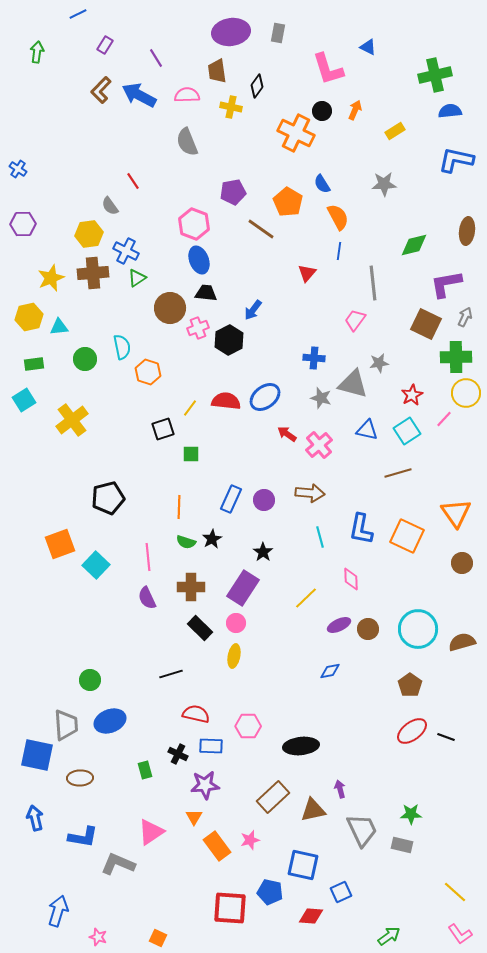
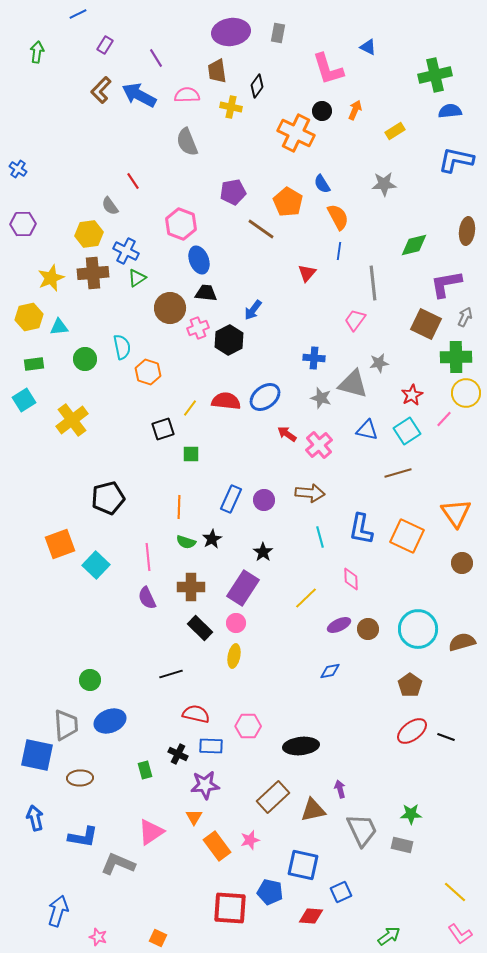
pink hexagon at (194, 224): moved 13 px left
